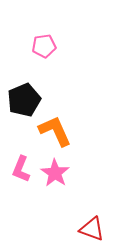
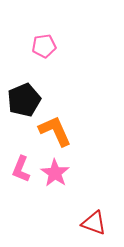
red triangle: moved 2 px right, 6 px up
